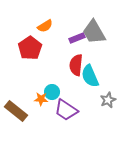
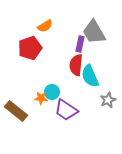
purple rectangle: moved 3 px right, 6 px down; rotated 56 degrees counterclockwise
red pentagon: rotated 15 degrees clockwise
orange star: moved 1 px up
